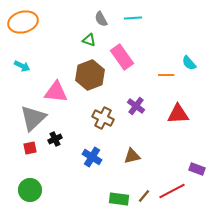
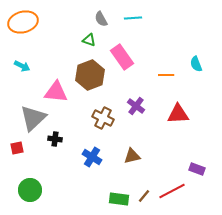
cyan semicircle: moved 7 px right, 1 px down; rotated 21 degrees clockwise
black cross: rotated 32 degrees clockwise
red square: moved 13 px left
